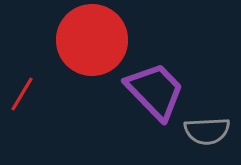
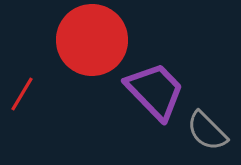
gray semicircle: rotated 48 degrees clockwise
